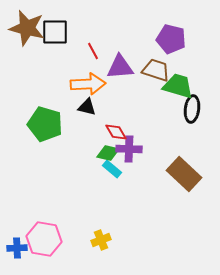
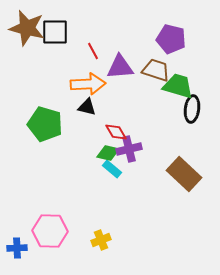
purple cross: rotated 15 degrees counterclockwise
pink hexagon: moved 6 px right, 8 px up; rotated 8 degrees counterclockwise
